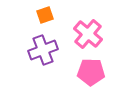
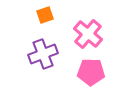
purple cross: moved 4 px down
